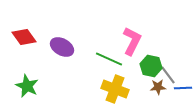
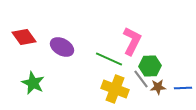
green hexagon: moved 1 px left; rotated 15 degrees counterclockwise
gray line: moved 27 px left, 4 px down
green star: moved 6 px right, 3 px up
